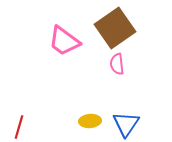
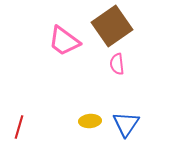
brown square: moved 3 px left, 2 px up
